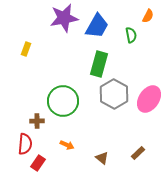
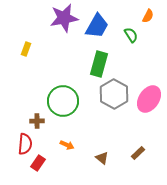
green semicircle: rotated 21 degrees counterclockwise
